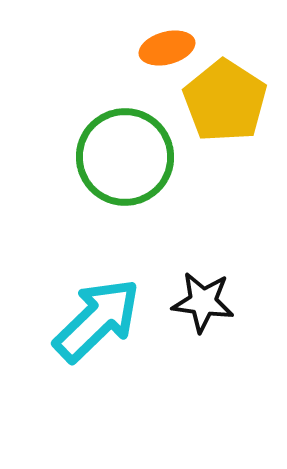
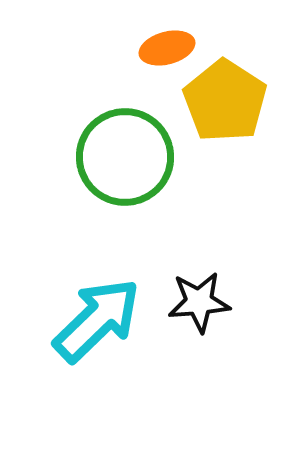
black star: moved 4 px left; rotated 12 degrees counterclockwise
